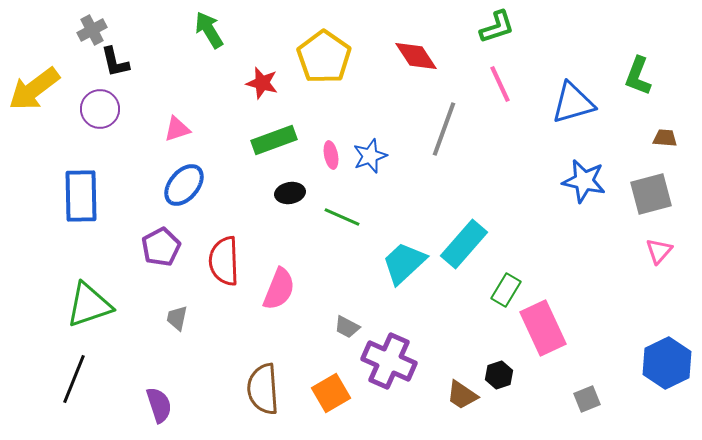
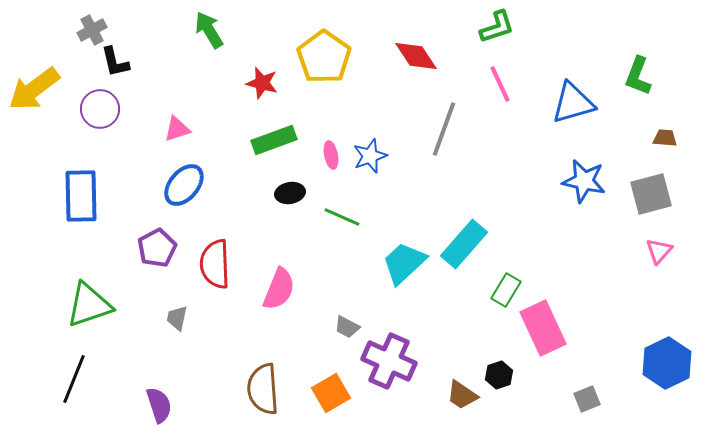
purple pentagon at (161, 247): moved 4 px left, 1 px down
red semicircle at (224, 261): moved 9 px left, 3 px down
